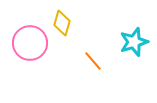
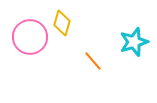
pink circle: moved 6 px up
